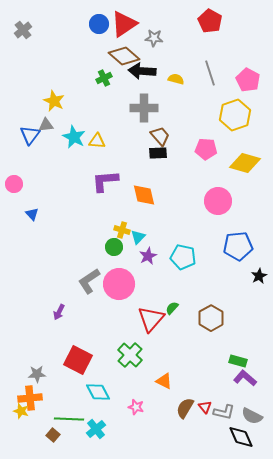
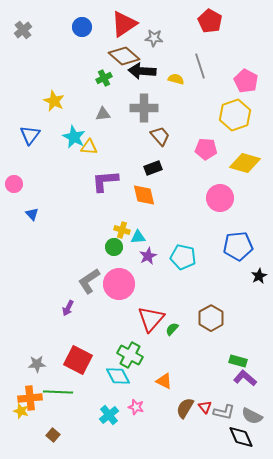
blue circle at (99, 24): moved 17 px left, 3 px down
gray line at (210, 73): moved 10 px left, 7 px up
pink pentagon at (248, 80): moved 2 px left, 1 px down
gray triangle at (46, 125): moved 57 px right, 11 px up
yellow triangle at (97, 141): moved 8 px left, 6 px down
black rectangle at (158, 153): moved 5 px left, 15 px down; rotated 18 degrees counterclockwise
pink circle at (218, 201): moved 2 px right, 3 px up
cyan triangle at (138, 237): rotated 42 degrees clockwise
green semicircle at (172, 308): moved 21 px down
purple arrow at (59, 312): moved 9 px right, 4 px up
green cross at (130, 355): rotated 15 degrees counterclockwise
gray star at (37, 374): moved 10 px up
cyan diamond at (98, 392): moved 20 px right, 16 px up
green line at (69, 419): moved 11 px left, 27 px up
cyan cross at (96, 429): moved 13 px right, 14 px up
